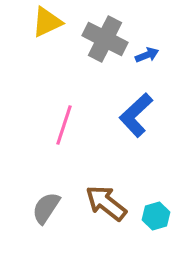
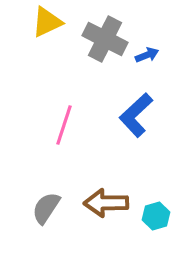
brown arrow: rotated 39 degrees counterclockwise
